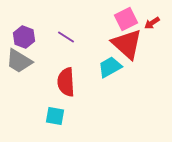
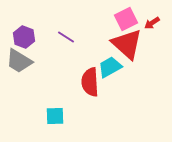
red semicircle: moved 24 px right
cyan square: rotated 12 degrees counterclockwise
